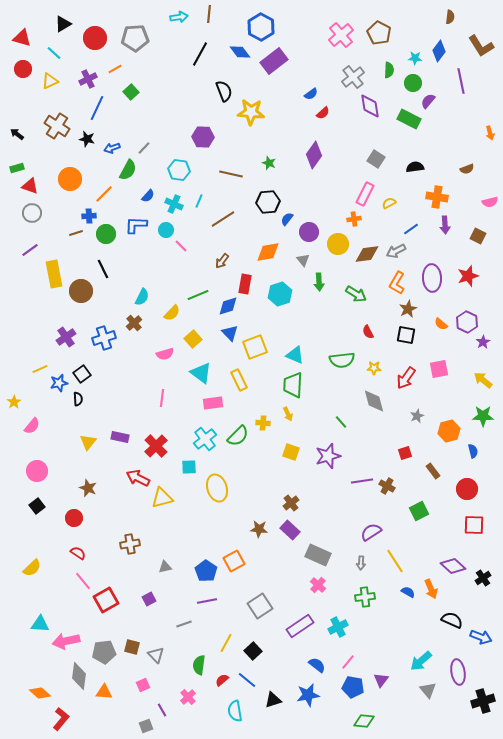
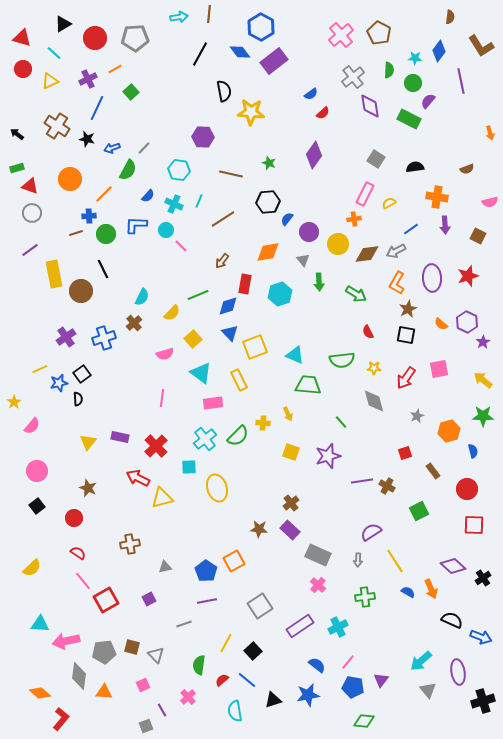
black semicircle at (224, 91): rotated 10 degrees clockwise
green trapezoid at (293, 385): moved 15 px right; rotated 92 degrees clockwise
gray arrow at (361, 563): moved 3 px left, 3 px up
